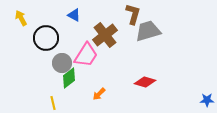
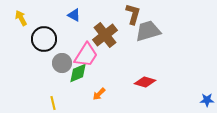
black circle: moved 2 px left, 1 px down
green diamond: moved 9 px right, 5 px up; rotated 15 degrees clockwise
